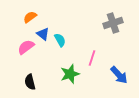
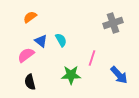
blue triangle: moved 2 px left, 7 px down
cyan semicircle: moved 1 px right
pink semicircle: moved 8 px down
green star: moved 1 px right, 1 px down; rotated 18 degrees clockwise
